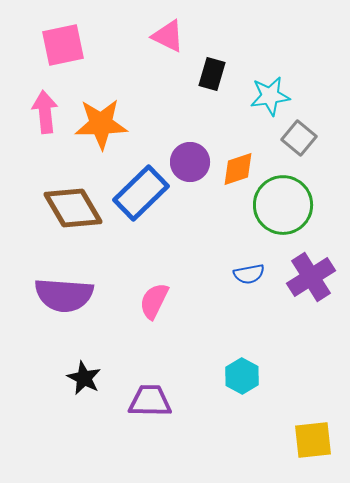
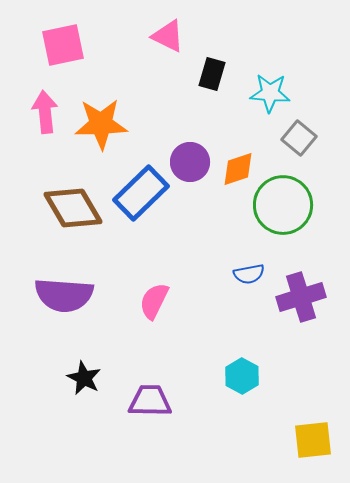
cyan star: moved 3 px up; rotated 12 degrees clockwise
purple cross: moved 10 px left, 20 px down; rotated 15 degrees clockwise
